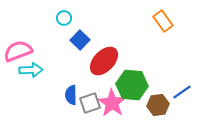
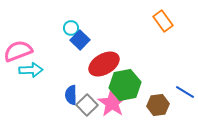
cyan circle: moved 7 px right, 10 px down
red ellipse: moved 3 px down; rotated 16 degrees clockwise
green hexagon: moved 7 px left; rotated 16 degrees counterclockwise
blue line: moved 3 px right; rotated 66 degrees clockwise
gray square: moved 3 px left, 2 px down; rotated 25 degrees counterclockwise
